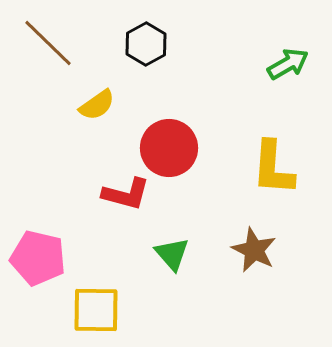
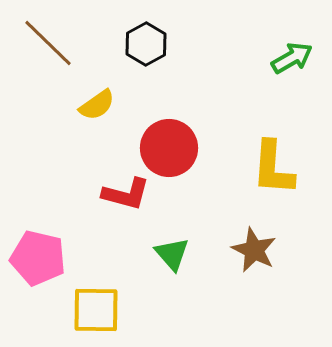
green arrow: moved 4 px right, 6 px up
